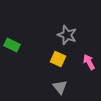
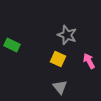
pink arrow: moved 1 px up
